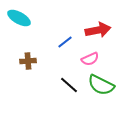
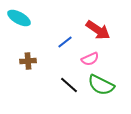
red arrow: rotated 45 degrees clockwise
